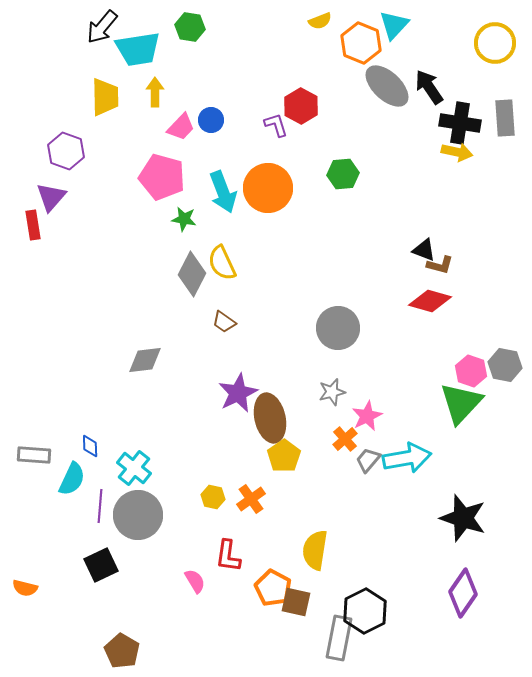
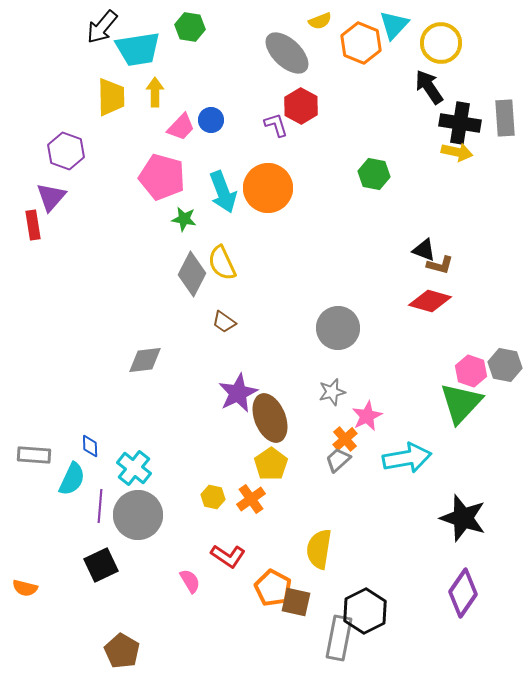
yellow circle at (495, 43): moved 54 px left
gray ellipse at (387, 86): moved 100 px left, 33 px up
yellow trapezoid at (105, 97): moved 6 px right
green hexagon at (343, 174): moved 31 px right; rotated 16 degrees clockwise
brown ellipse at (270, 418): rotated 9 degrees counterclockwise
yellow pentagon at (284, 456): moved 13 px left, 8 px down
gray trapezoid at (368, 460): moved 30 px left; rotated 8 degrees clockwise
yellow semicircle at (315, 550): moved 4 px right, 1 px up
red L-shape at (228, 556): rotated 64 degrees counterclockwise
pink semicircle at (195, 581): moved 5 px left
